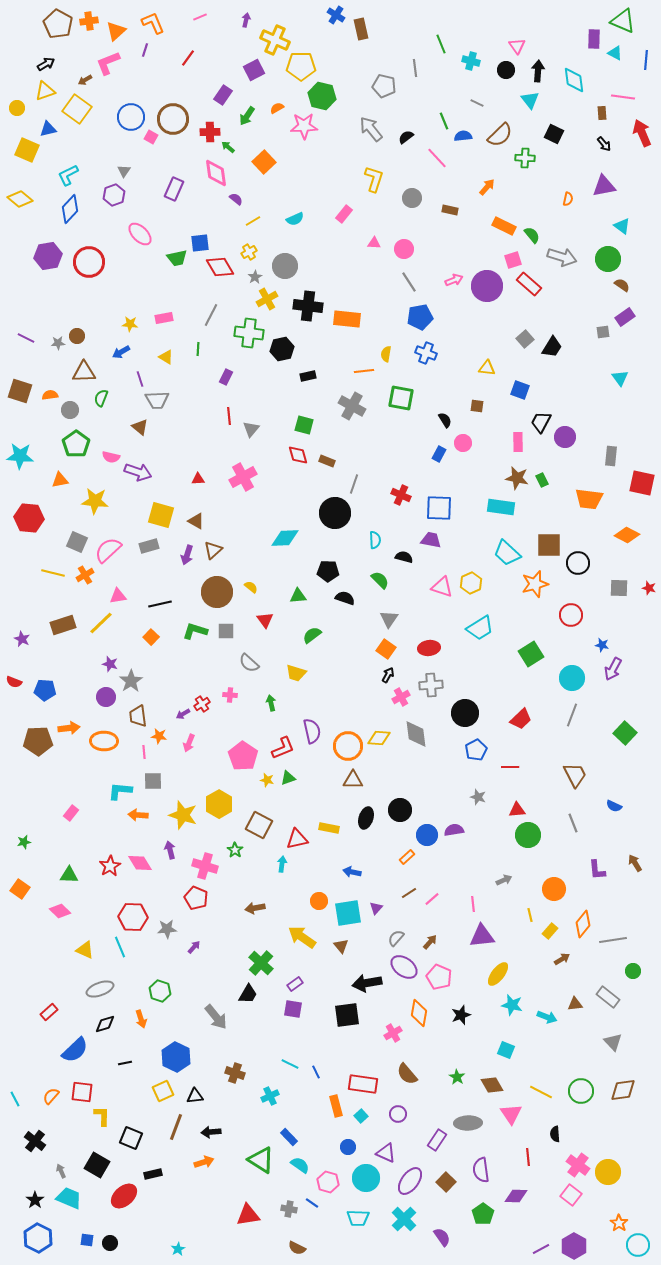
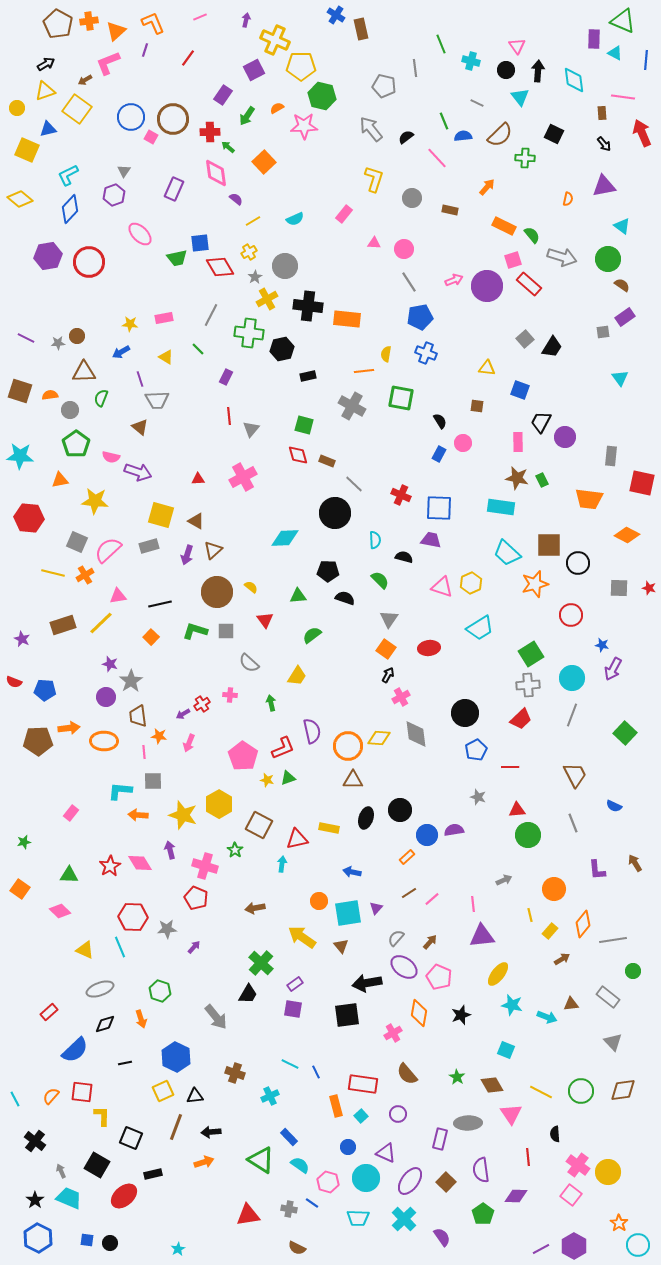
cyan triangle at (530, 100): moved 10 px left, 3 px up
green line at (198, 349): rotated 48 degrees counterclockwise
black semicircle at (445, 420): moved 5 px left, 1 px down
gray line at (354, 484): rotated 66 degrees counterclockwise
yellow trapezoid at (296, 673): moved 1 px right, 3 px down; rotated 75 degrees counterclockwise
gray cross at (431, 685): moved 97 px right
brown triangle at (575, 1004): moved 4 px left
purple rectangle at (437, 1140): moved 3 px right, 1 px up; rotated 20 degrees counterclockwise
